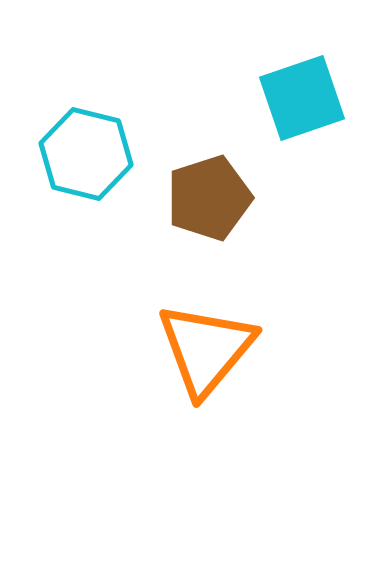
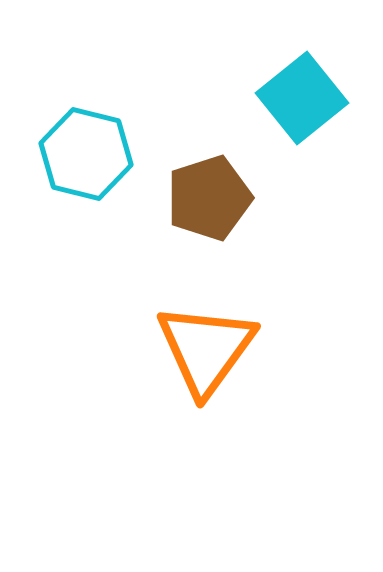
cyan square: rotated 20 degrees counterclockwise
orange triangle: rotated 4 degrees counterclockwise
